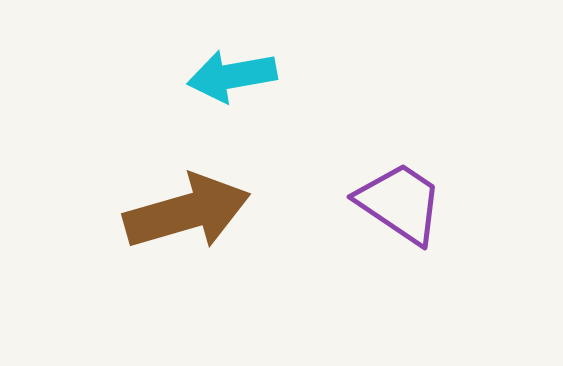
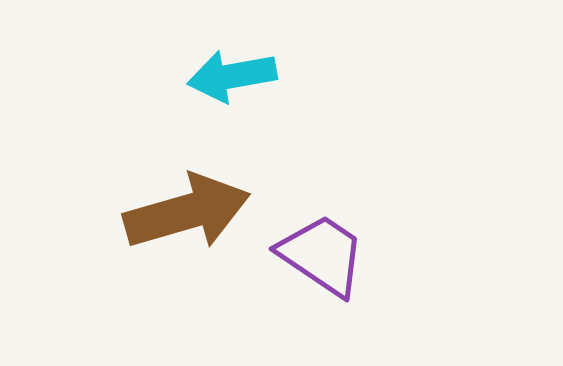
purple trapezoid: moved 78 px left, 52 px down
